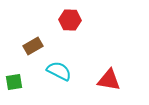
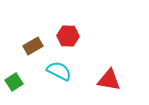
red hexagon: moved 2 px left, 16 px down
green square: rotated 24 degrees counterclockwise
